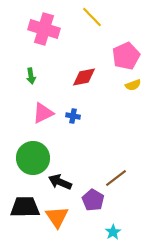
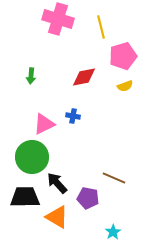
yellow line: moved 9 px right, 10 px down; rotated 30 degrees clockwise
pink cross: moved 14 px right, 10 px up
pink pentagon: moved 3 px left; rotated 8 degrees clockwise
green arrow: rotated 14 degrees clockwise
yellow semicircle: moved 8 px left, 1 px down
pink triangle: moved 1 px right, 11 px down
green circle: moved 1 px left, 1 px up
brown line: moved 2 px left; rotated 60 degrees clockwise
black arrow: moved 3 px left, 1 px down; rotated 25 degrees clockwise
purple pentagon: moved 5 px left, 2 px up; rotated 20 degrees counterclockwise
black trapezoid: moved 10 px up
orange triangle: rotated 25 degrees counterclockwise
